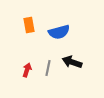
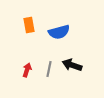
black arrow: moved 3 px down
gray line: moved 1 px right, 1 px down
